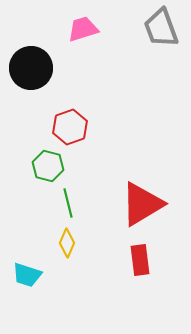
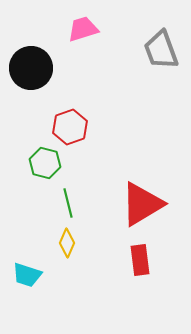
gray trapezoid: moved 22 px down
green hexagon: moved 3 px left, 3 px up
